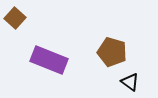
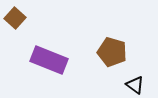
black triangle: moved 5 px right, 3 px down
